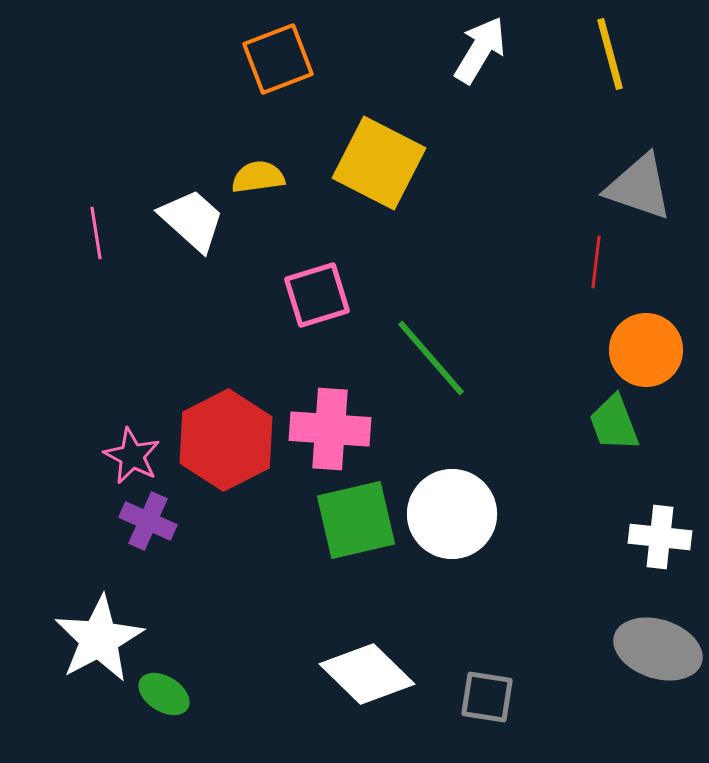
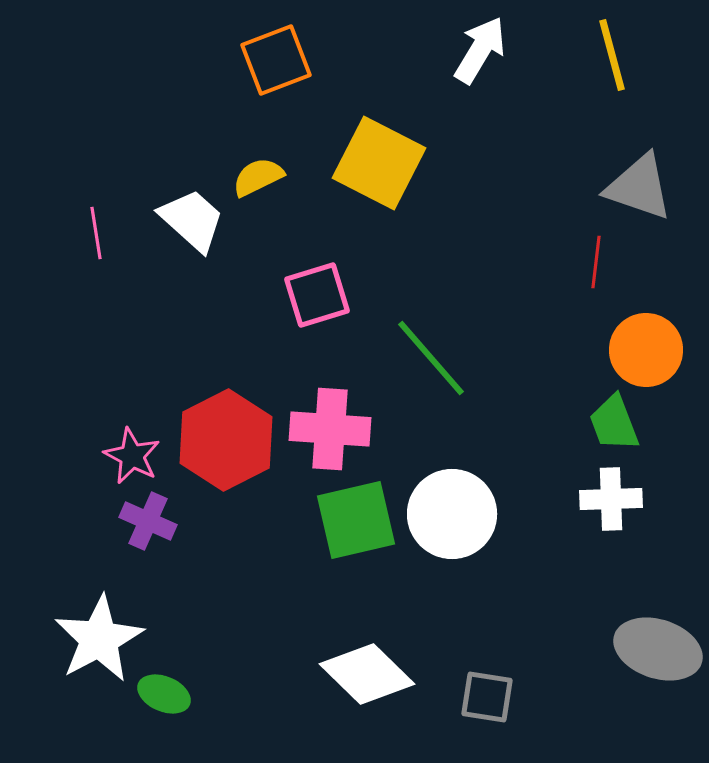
yellow line: moved 2 px right, 1 px down
orange square: moved 2 px left, 1 px down
yellow semicircle: rotated 18 degrees counterclockwise
white cross: moved 49 px left, 38 px up; rotated 8 degrees counterclockwise
green ellipse: rotated 9 degrees counterclockwise
